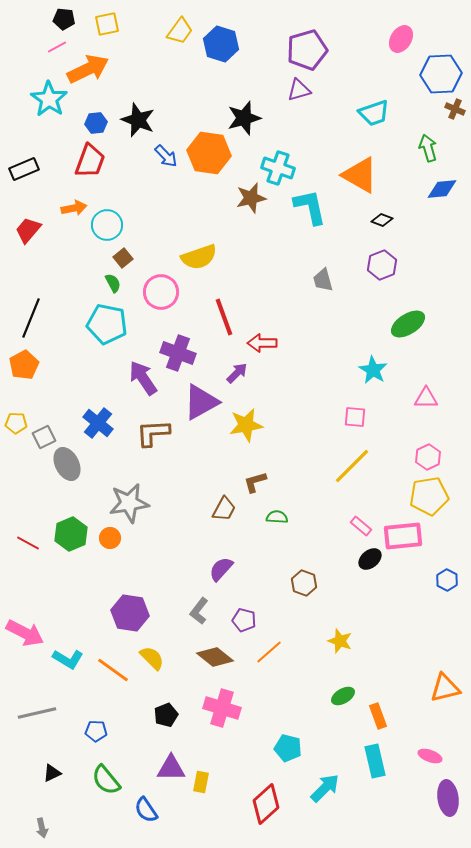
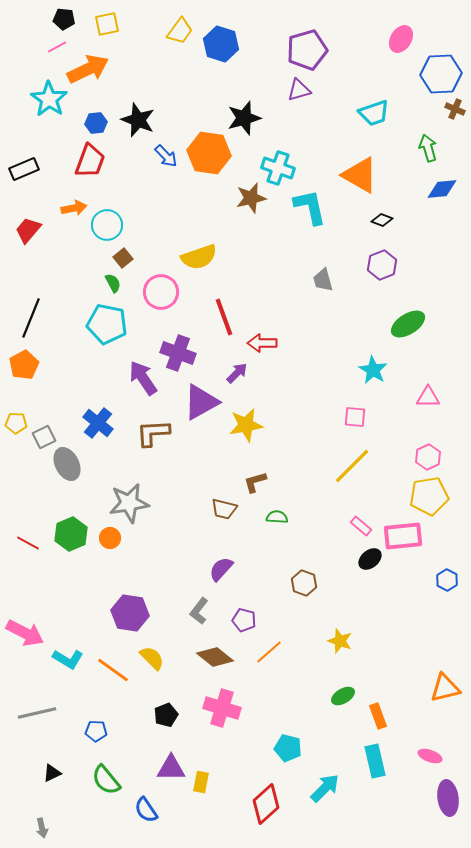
pink triangle at (426, 398): moved 2 px right, 1 px up
brown trapezoid at (224, 509): rotated 76 degrees clockwise
